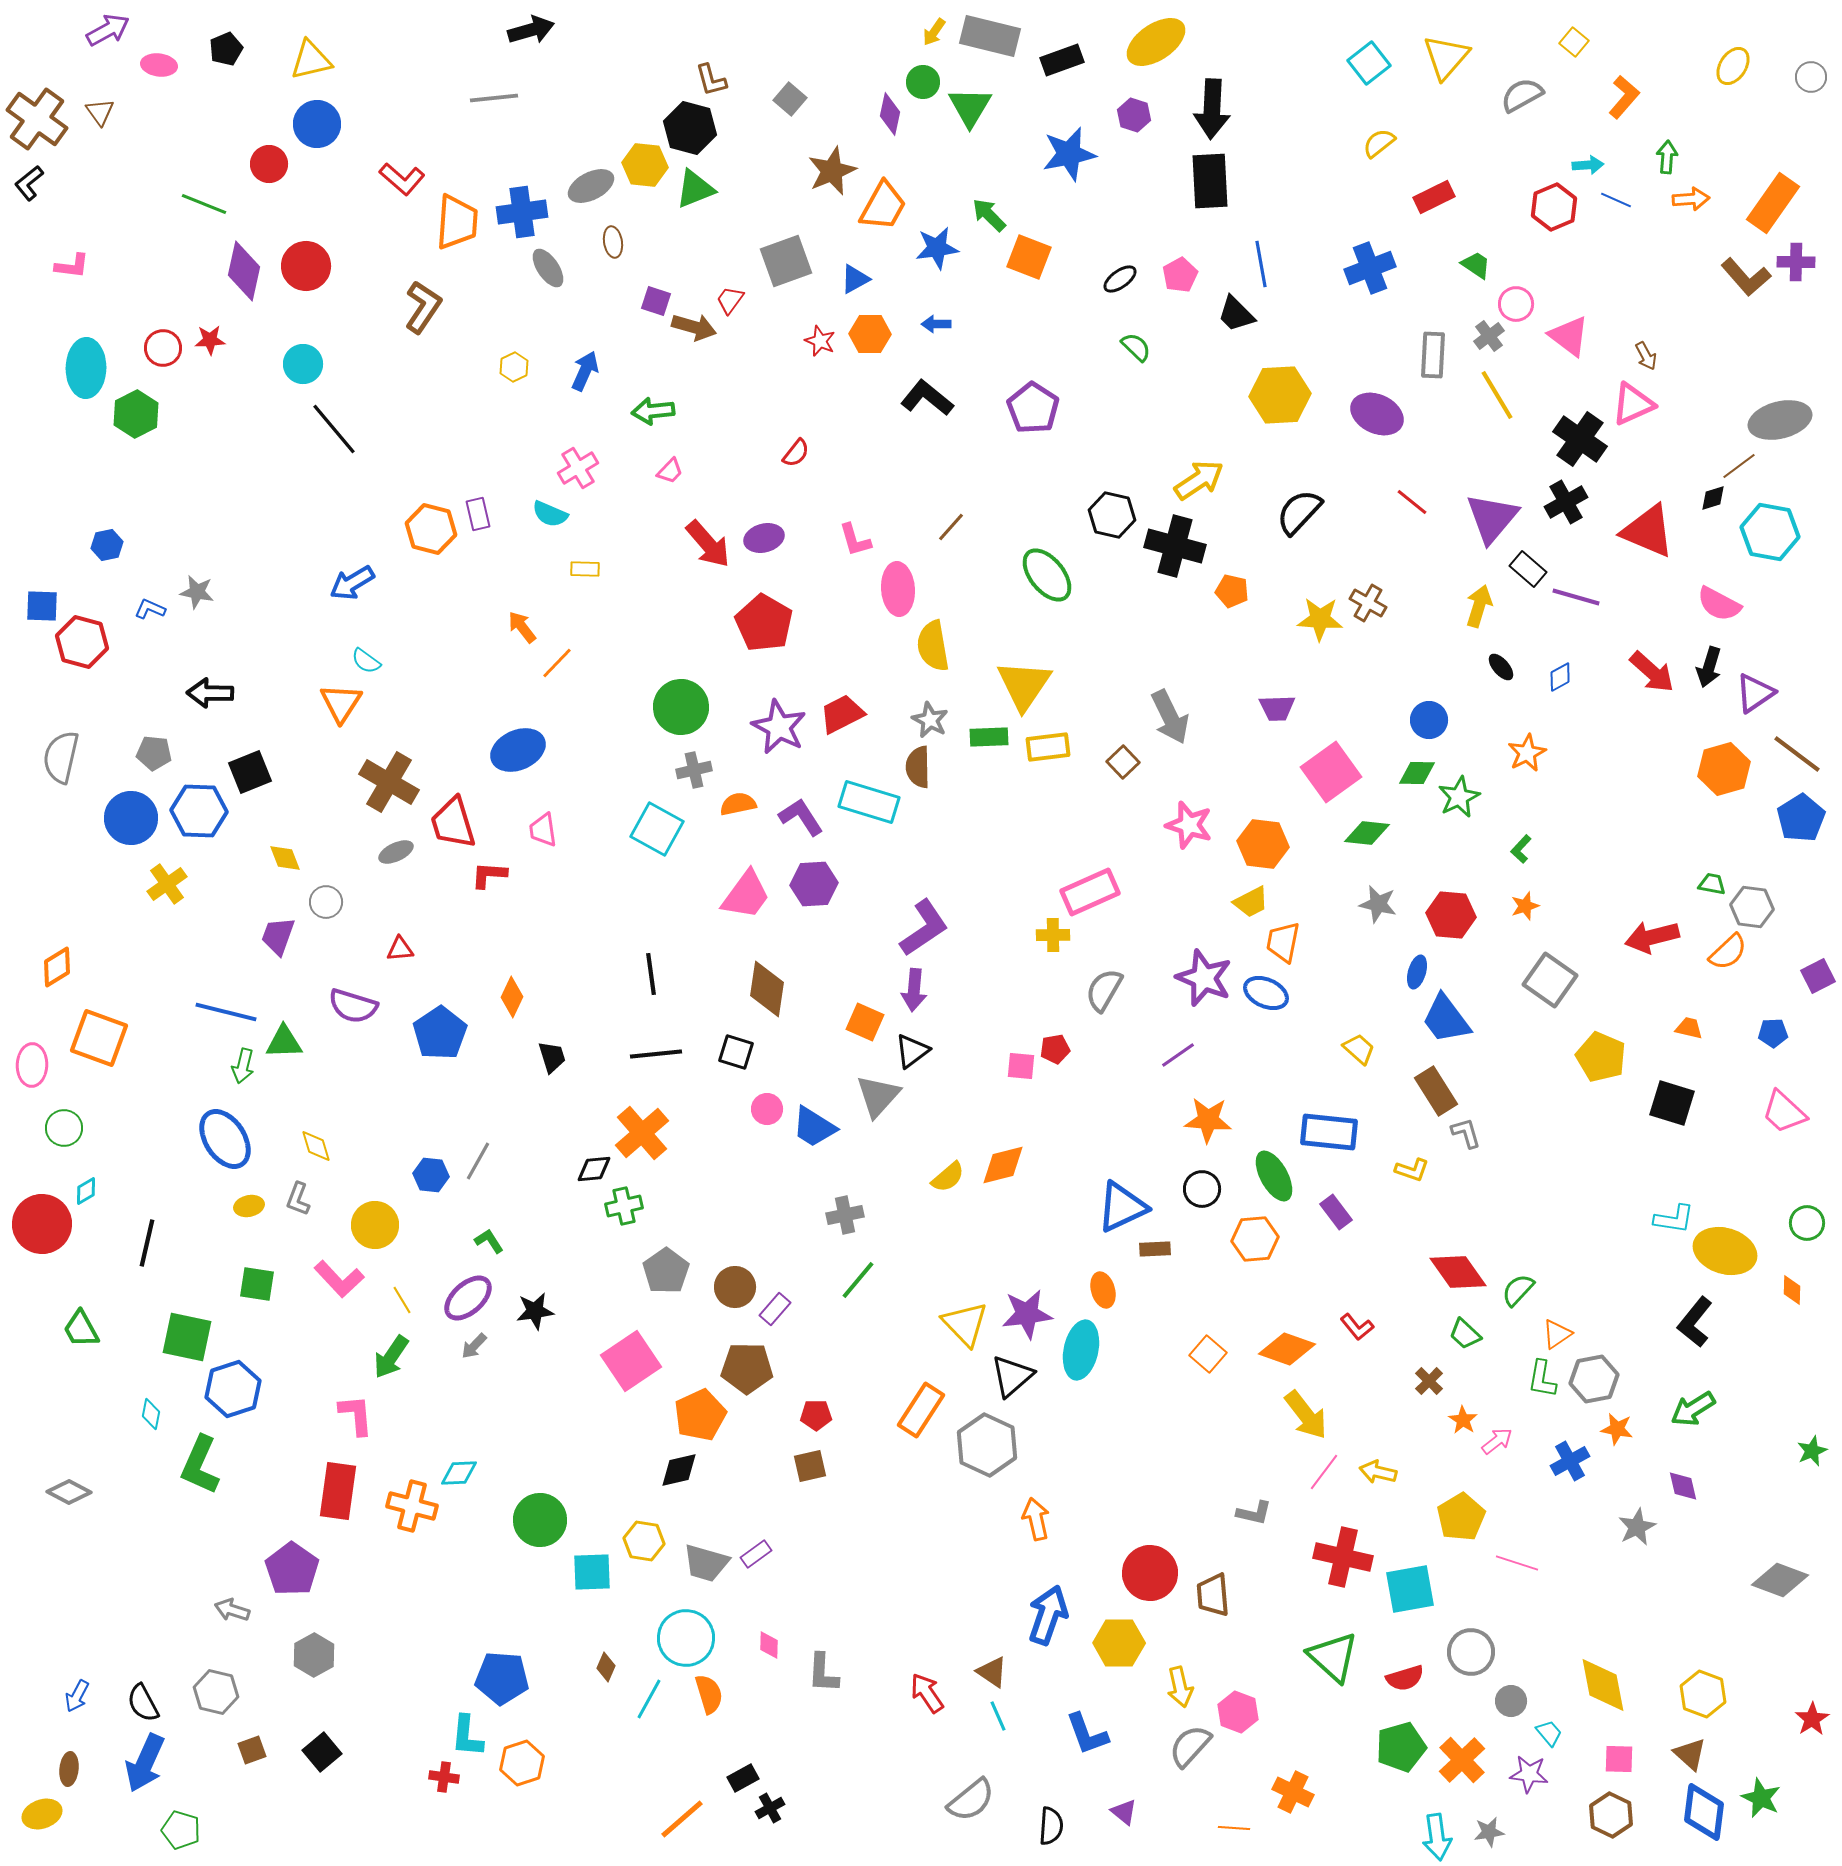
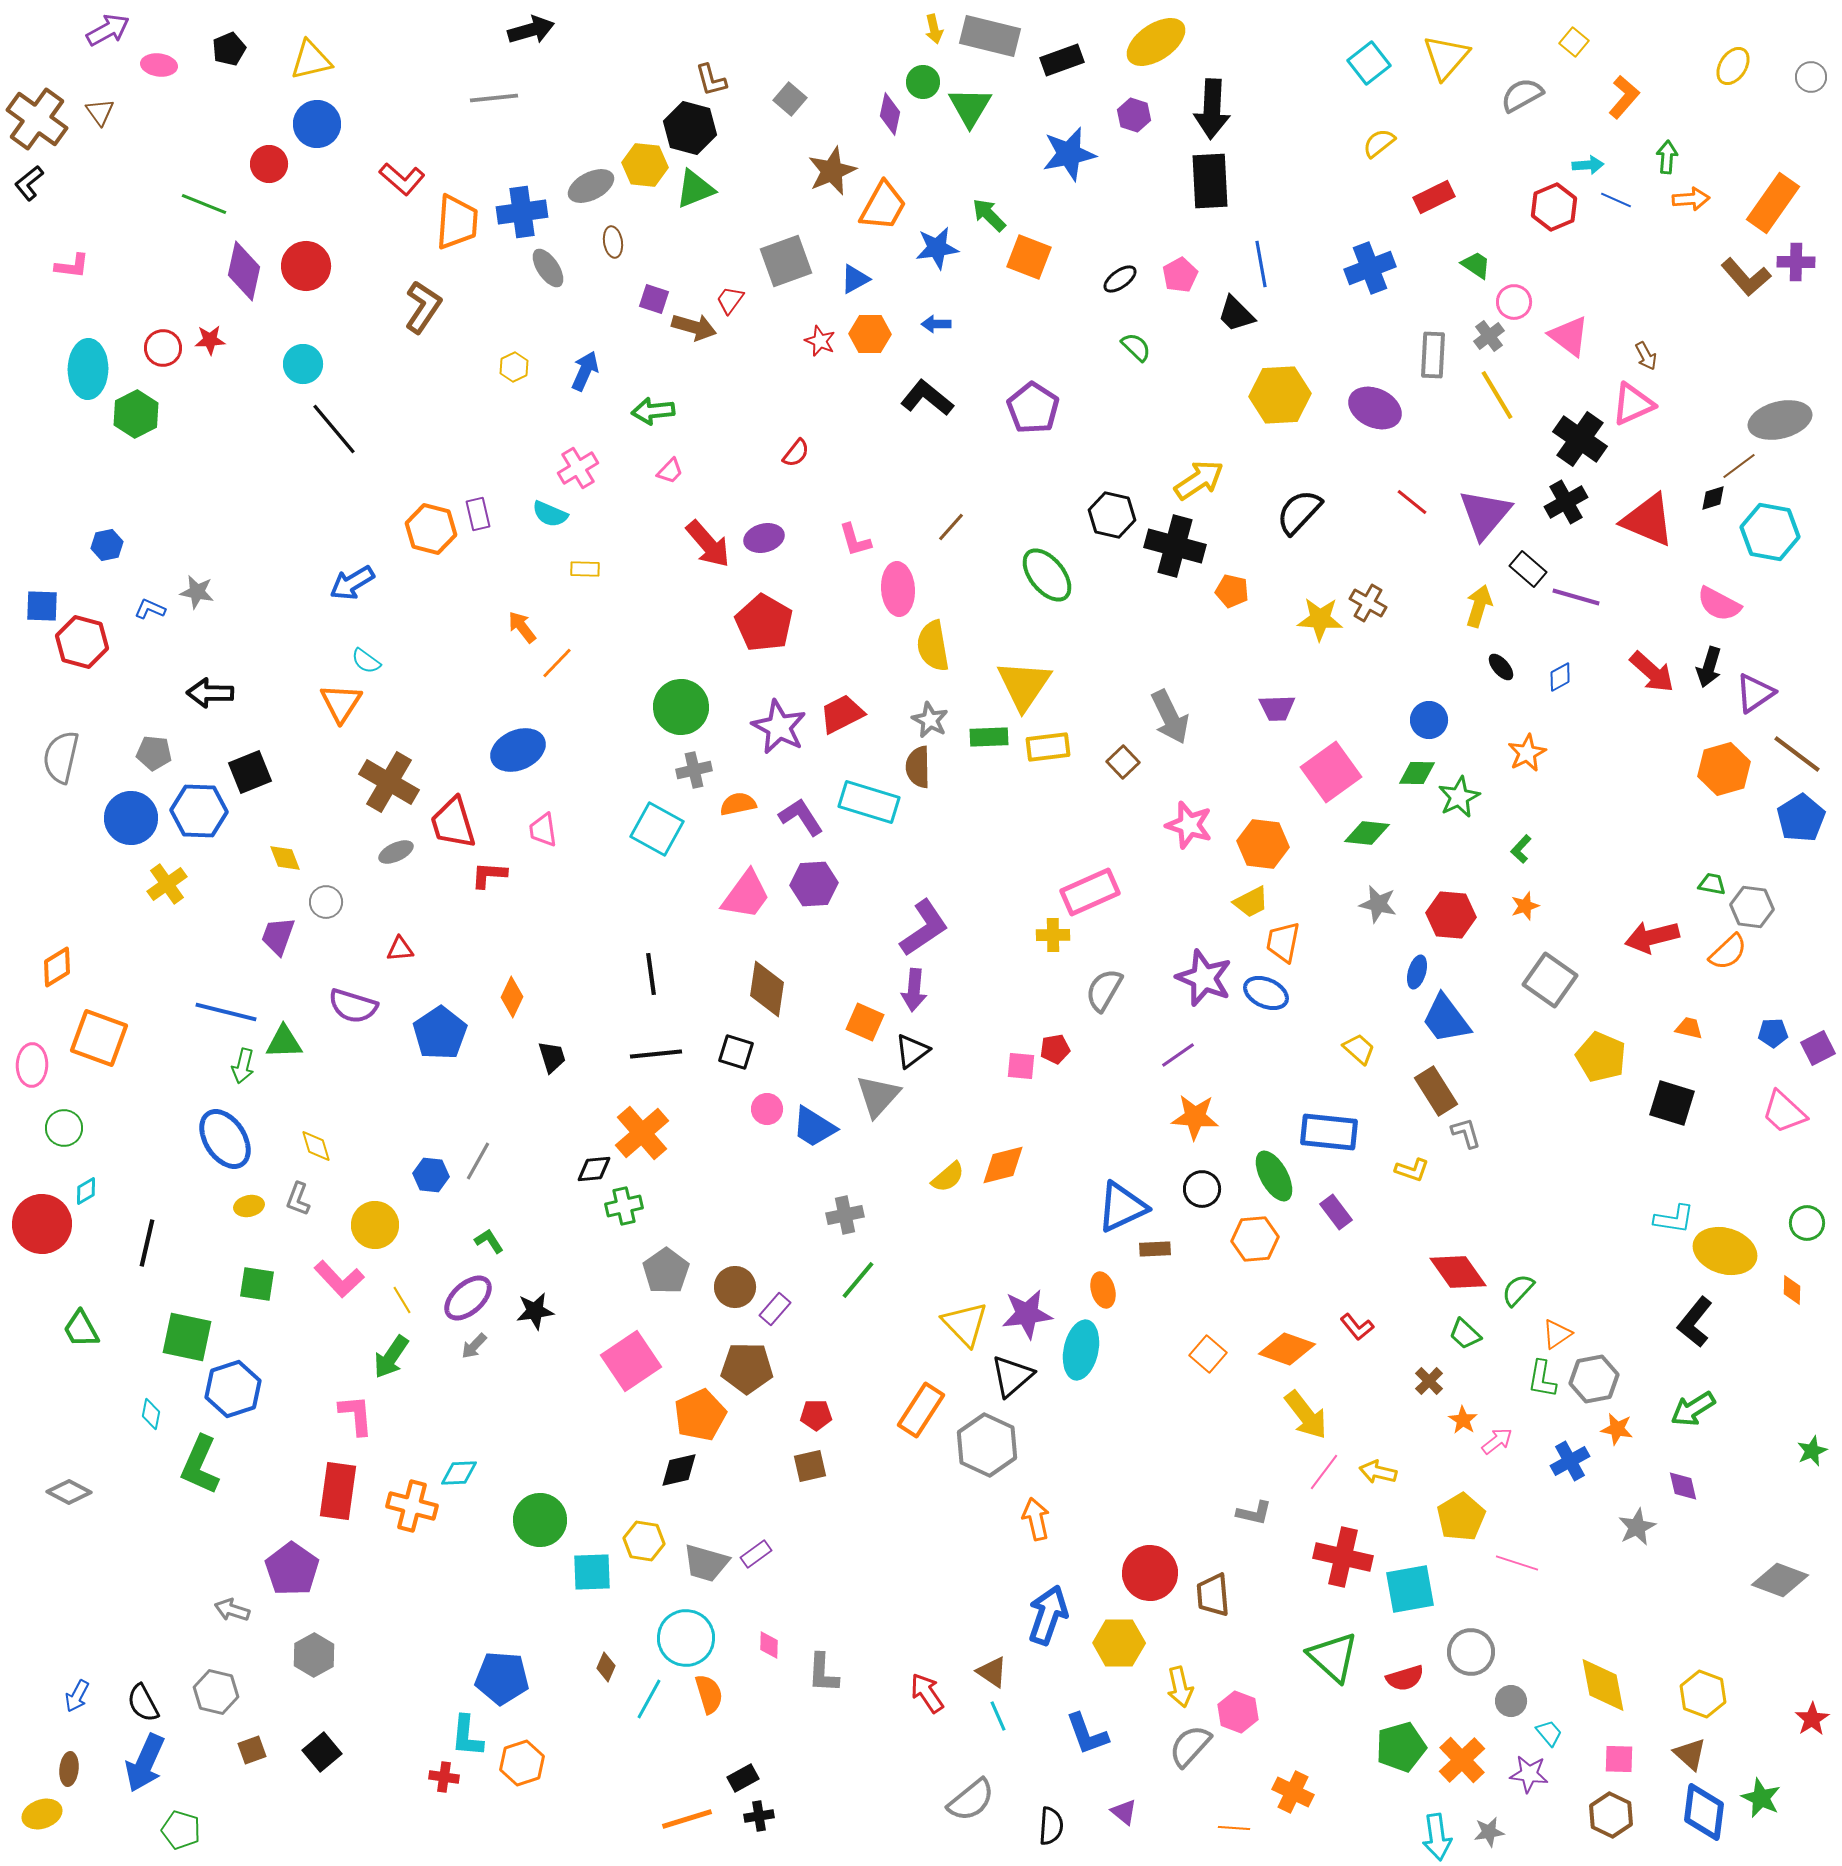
yellow arrow at (934, 32): moved 3 px up; rotated 48 degrees counterclockwise
black pentagon at (226, 49): moved 3 px right
purple square at (656, 301): moved 2 px left, 2 px up
pink circle at (1516, 304): moved 2 px left, 2 px up
cyan ellipse at (86, 368): moved 2 px right, 1 px down
purple ellipse at (1377, 414): moved 2 px left, 6 px up
purple triangle at (1492, 518): moved 7 px left, 4 px up
red triangle at (1648, 531): moved 11 px up
purple square at (1818, 976): moved 72 px down
orange star at (1208, 1120): moved 13 px left, 3 px up
black cross at (770, 1808): moved 11 px left, 8 px down; rotated 20 degrees clockwise
orange line at (682, 1819): moved 5 px right; rotated 24 degrees clockwise
